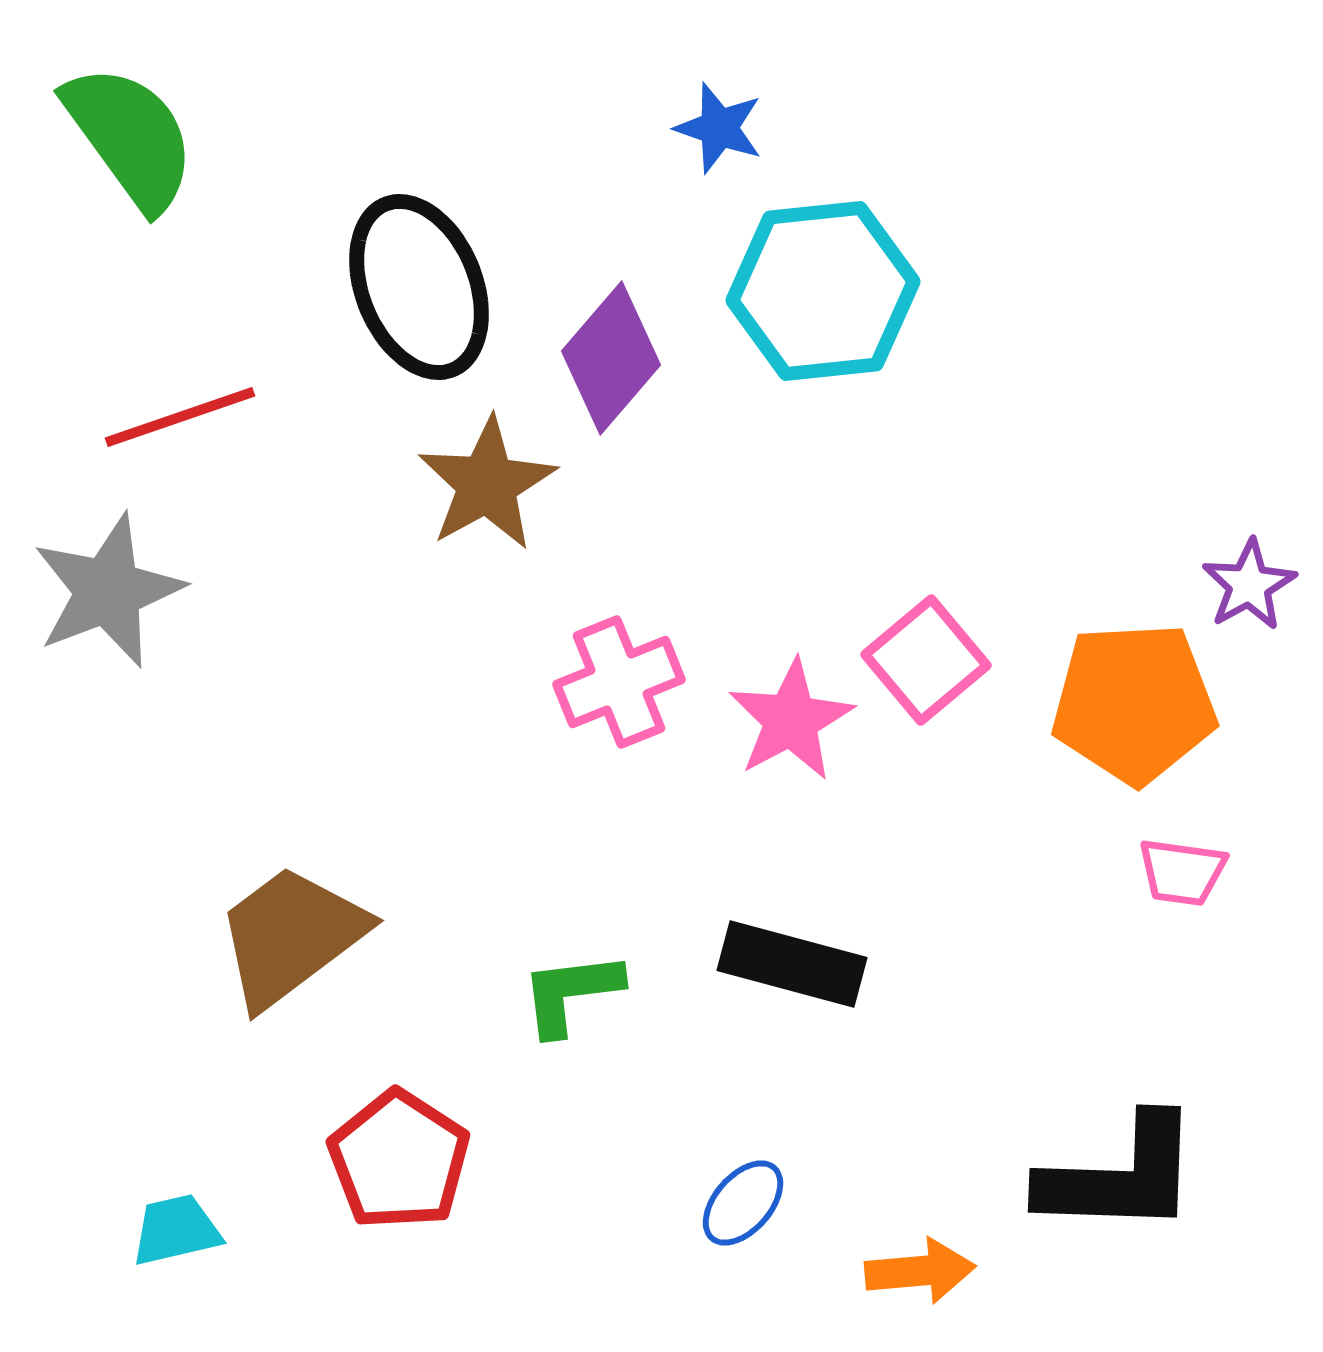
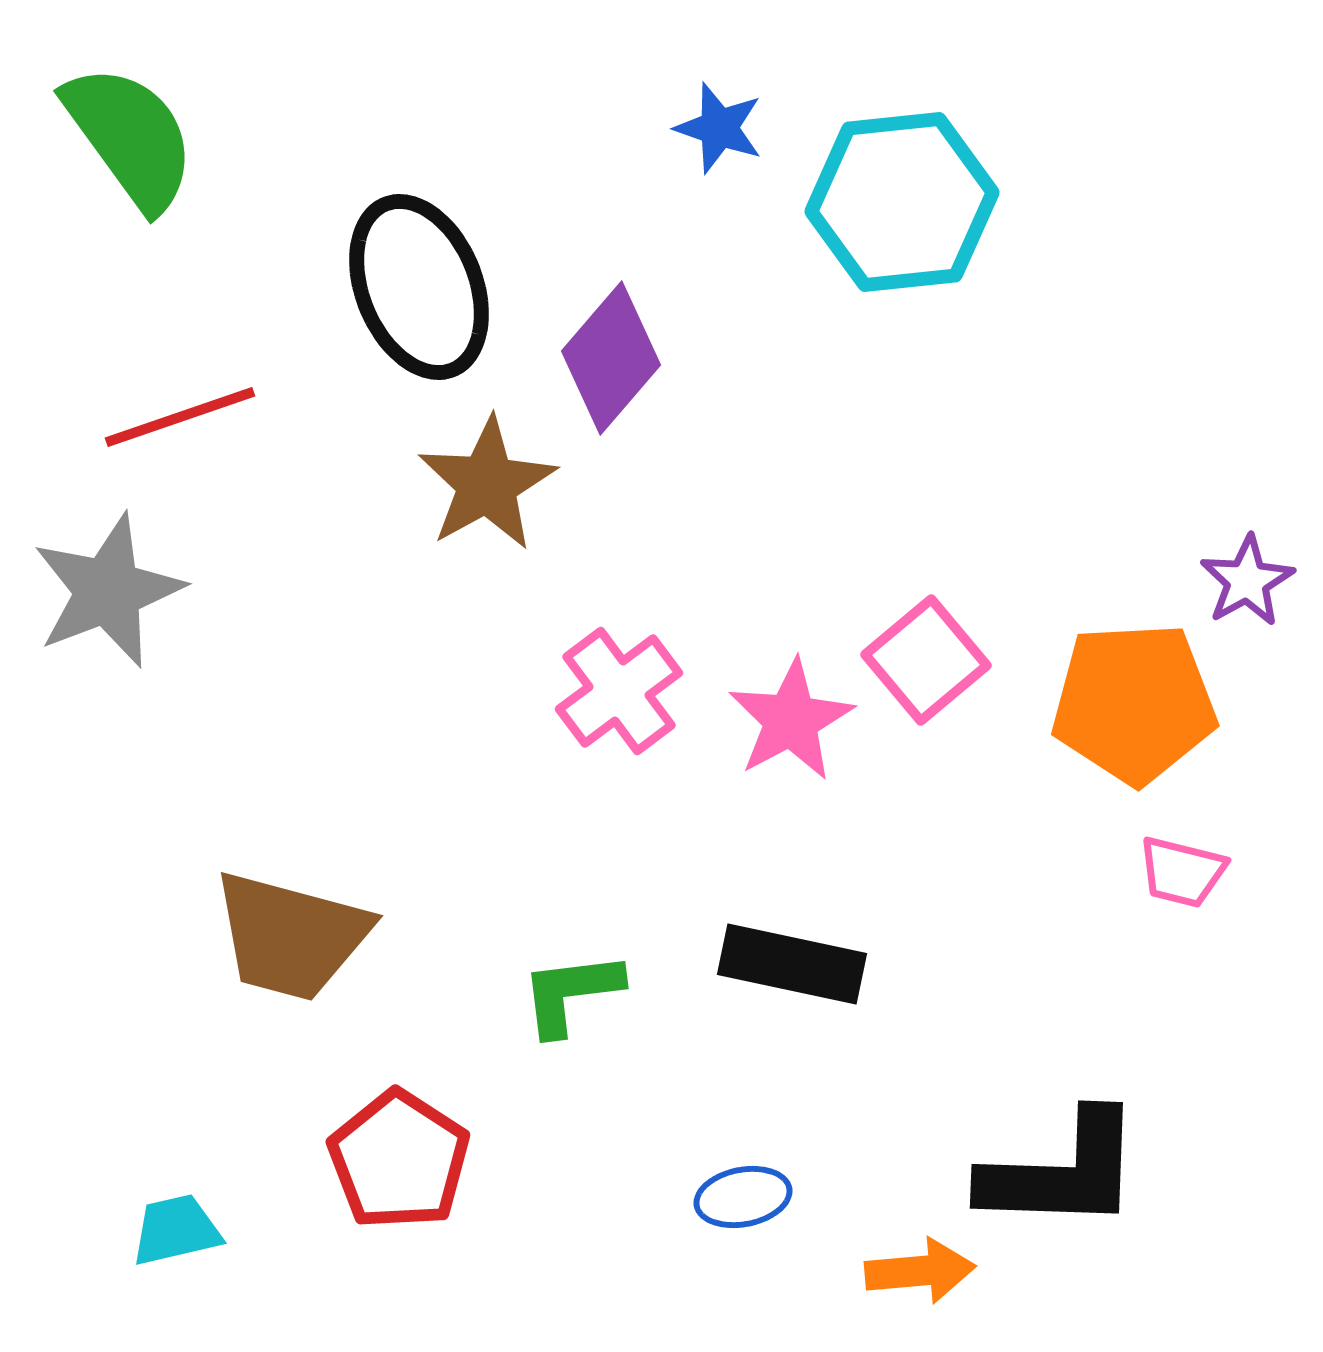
cyan hexagon: moved 79 px right, 89 px up
purple star: moved 2 px left, 4 px up
pink cross: moved 9 px down; rotated 15 degrees counterclockwise
pink trapezoid: rotated 6 degrees clockwise
brown trapezoid: rotated 128 degrees counterclockwise
black rectangle: rotated 3 degrees counterclockwise
black L-shape: moved 58 px left, 4 px up
blue ellipse: moved 6 px up; rotated 38 degrees clockwise
